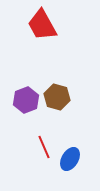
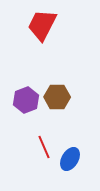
red trapezoid: rotated 56 degrees clockwise
brown hexagon: rotated 15 degrees counterclockwise
